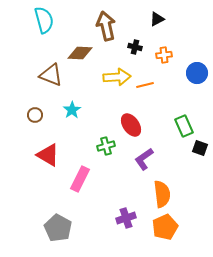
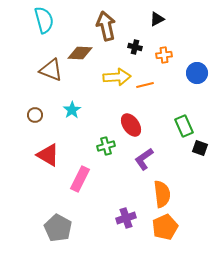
brown triangle: moved 5 px up
